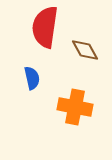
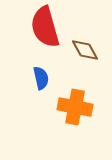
red semicircle: rotated 24 degrees counterclockwise
blue semicircle: moved 9 px right
